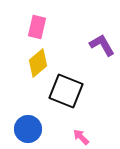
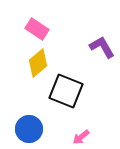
pink rectangle: moved 2 px down; rotated 70 degrees counterclockwise
purple L-shape: moved 2 px down
blue circle: moved 1 px right
pink arrow: rotated 84 degrees counterclockwise
